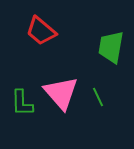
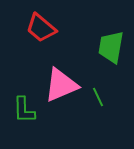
red trapezoid: moved 3 px up
pink triangle: moved 8 px up; rotated 48 degrees clockwise
green L-shape: moved 2 px right, 7 px down
